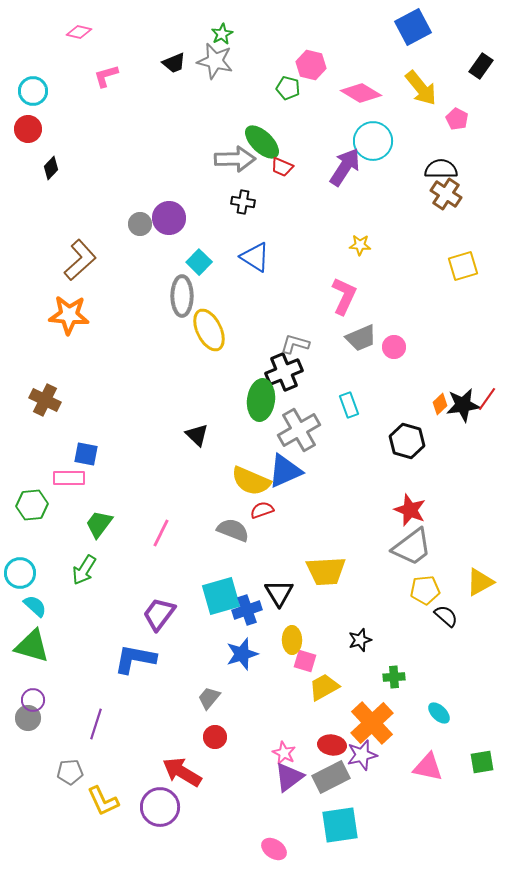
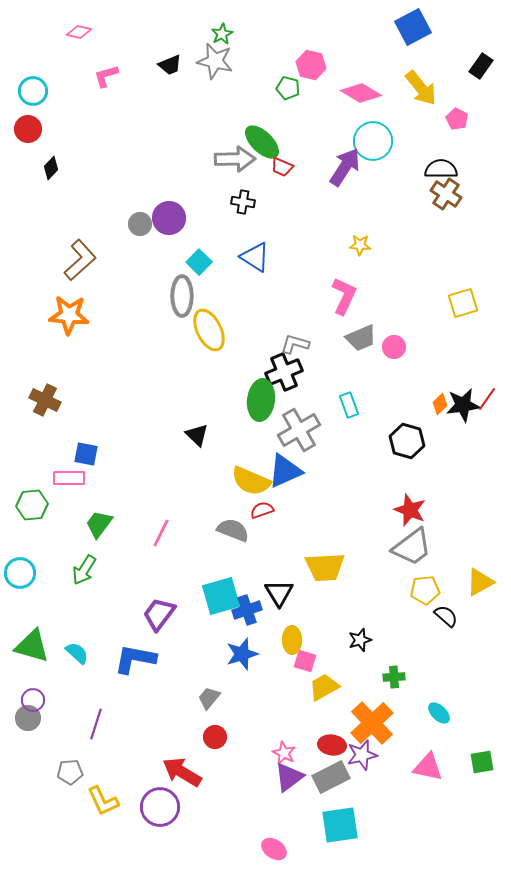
black trapezoid at (174, 63): moved 4 px left, 2 px down
yellow square at (463, 266): moved 37 px down
yellow trapezoid at (326, 571): moved 1 px left, 4 px up
cyan semicircle at (35, 606): moved 42 px right, 47 px down
